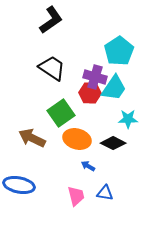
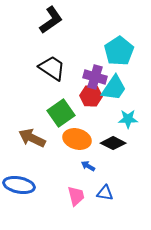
red hexagon: moved 1 px right, 3 px down
